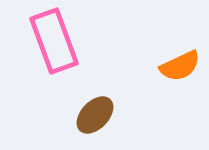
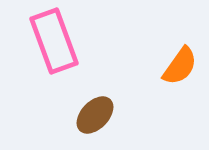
orange semicircle: rotated 30 degrees counterclockwise
